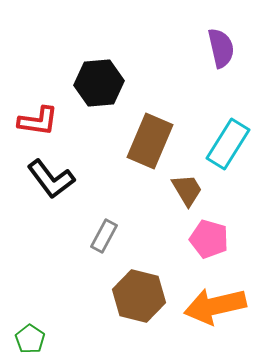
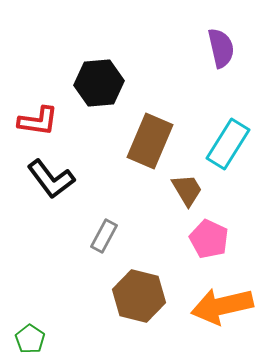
pink pentagon: rotated 9 degrees clockwise
orange arrow: moved 7 px right
